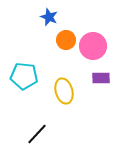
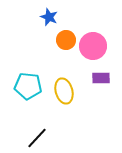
cyan pentagon: moved 4 px right, 10 px down
black line: moved 4 px down
